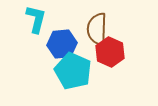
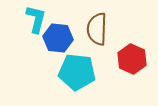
blue hexagon: moved 4 px left, 6 px up; rotated 12 degrees clockwise
red hexagon: moved 22 px right, 7 px down
cyan pentagon: moved 4 px right, 1 px down; rotated 18 degrees counterclockwise
